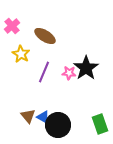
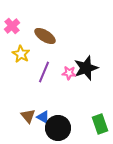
black star: rotated 15 degrees clockwise
black circle: moved 3 px down
